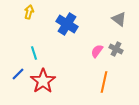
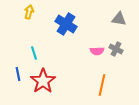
gray triangle: rotated 28 degrees counterclockwise
blue cross: moved 1 px left
pink semicircle: rotated 128 degrees counterclockwise
blue line: rotated 56 degrees counterclockwise
orange line: moved 2 px left, 3 px down
